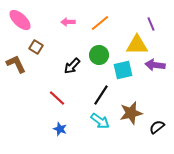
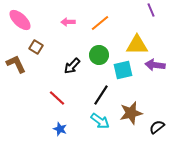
purple line: moved 14 px up
